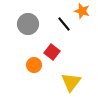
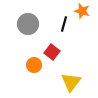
black line: rotated 56 degrees clockwise
